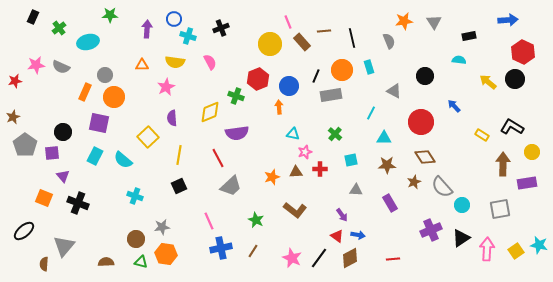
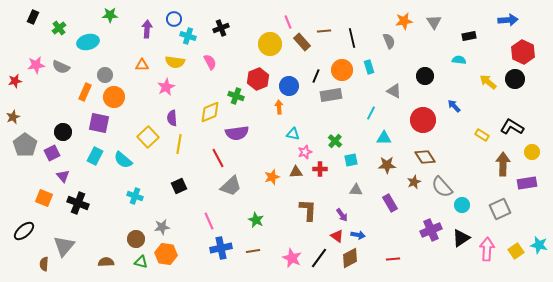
red circle at (421, 122): moved 2 px right, 2 px up
green cross at (335, 134): moved 7 px down
purple square at (52, 153): rotated 21 degrees counterclockwise
yellow line at (179, 155): moved 11 px up
gray square at (500, 209): rotated 15 degrees counterclockwise
brown L-shape at (295, 210): moved 13 px right; rotated 125 degrees counterclockwise
brown line at (253, 251): rotated 48 degrees clockwise
